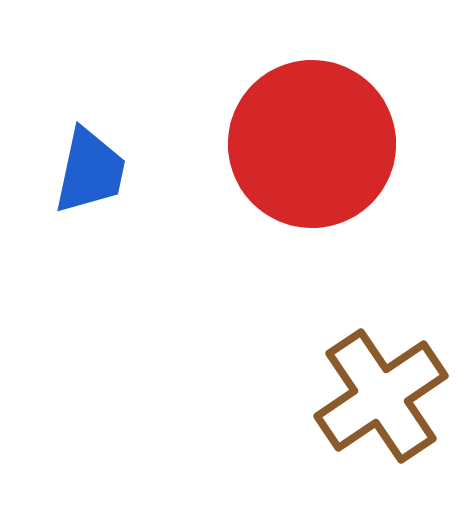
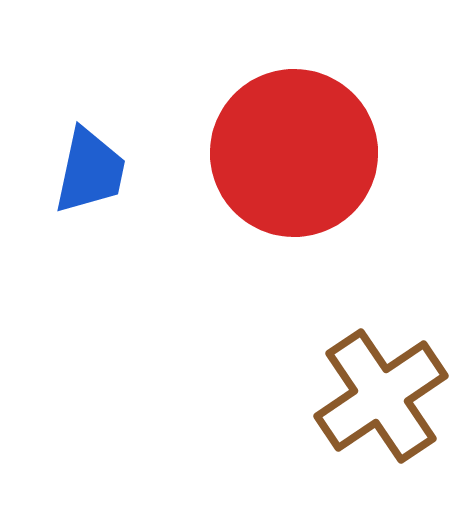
red circle: moved 18 px left, 9 px down
